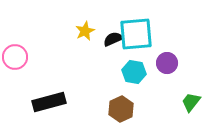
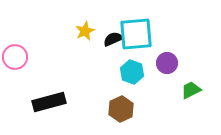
cyan hexagon: moved 2 px left; rotated 10 degrees clockwise
green trapezoid: moved 12 px up; rotated 25 degrees clockwise
